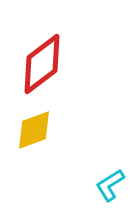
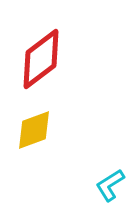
red diamond: moved 1 px left, 5 px up
